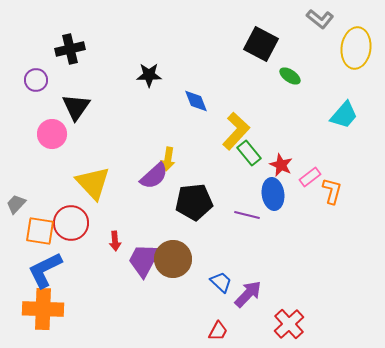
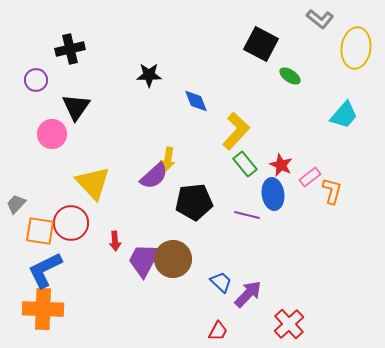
green rectangle: moved 4 px left, 11 px down
